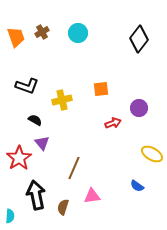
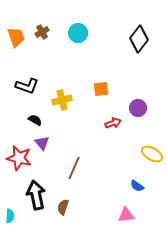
purple circle: moved 1 px left
red star: rotated 25 degrees counterclockwise
pink triangle: moved 34 px right, 19 px down
